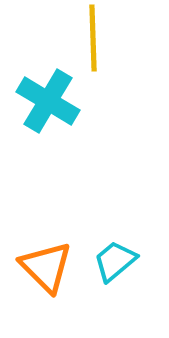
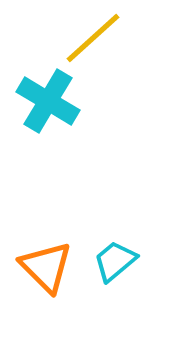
yellow line: rotated 50 degrees clockwise
